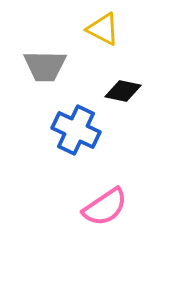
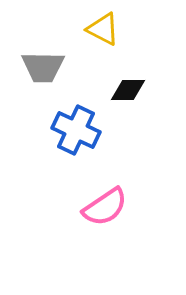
gray trapezoid: moved 2 px left, 1 px down
black diamond: moved 5 px right, 1 px up; rotated 12 degrees counterclockwise
